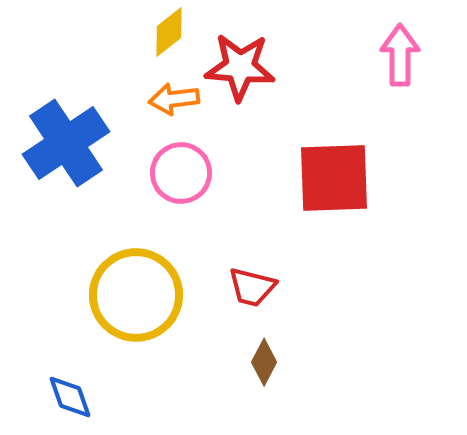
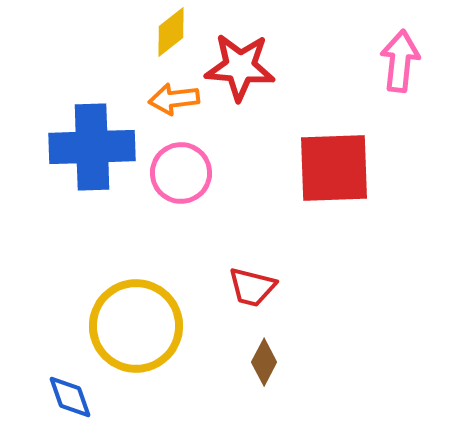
yellow diamond: moved 2 px right
pink arrow: moved 6 px down; rotated 6 degrees clockwise
blue cross: moved 26 px right, 4 px down; rotated 32 degrees clockwise
red square: moved 10 px up
yellow circle: moved 31 px down
